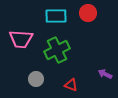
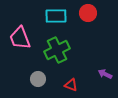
pink trapezoid: moved 1 px left, 1 px up; rotated 65 degrees clockwise
gray circle: moved 2 px right
